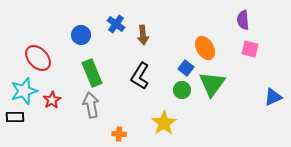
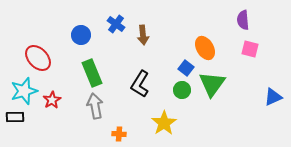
black L-shape: moved 8 px down
gray arrow: moved 4 px right, 1 px down
